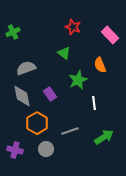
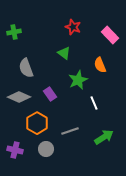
green cross: moved 1 px right; rotated 16 degrees clockwise
gray semicircle: rotated 90 degrees counterclockwise
gray diamond: moved 3 px left, 1 px down; rotated 55 degrees counterclockwise
white line: rotated 16 degrees counterclockwise
